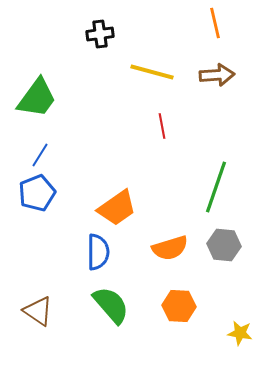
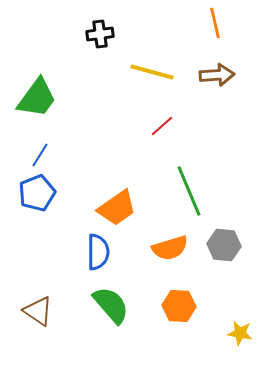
red line: rotated 60 degrees clockwise
green line: moved 27 px left, 4 px down; rotated 42 degrees counterclockwise
